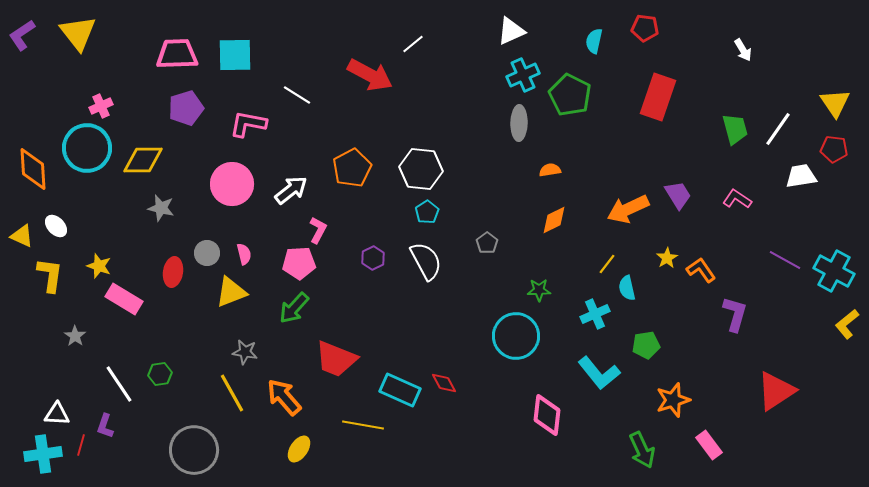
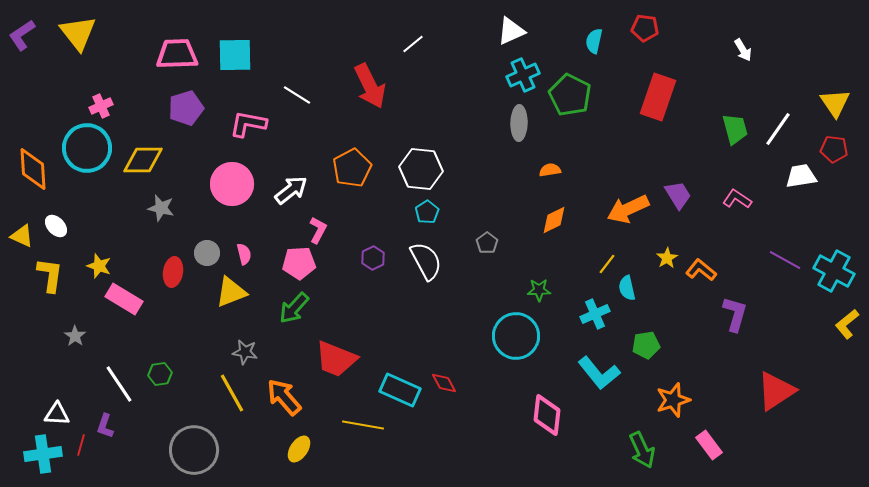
red arrow at (370, 75): moved 11 px down; rotated 36 degrees clockwise
orange L-shape at (701, 270): rotated 16 degrees counterclockwise
